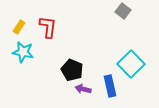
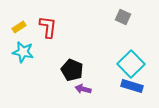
gray square: moved 6 px down; rotated 14 degrees counterclockwise
yellow rectangle: rotated 24 degrees clockwise
blue rectangle: moved 22 px right; rotated 60 degrees counterclockwise
